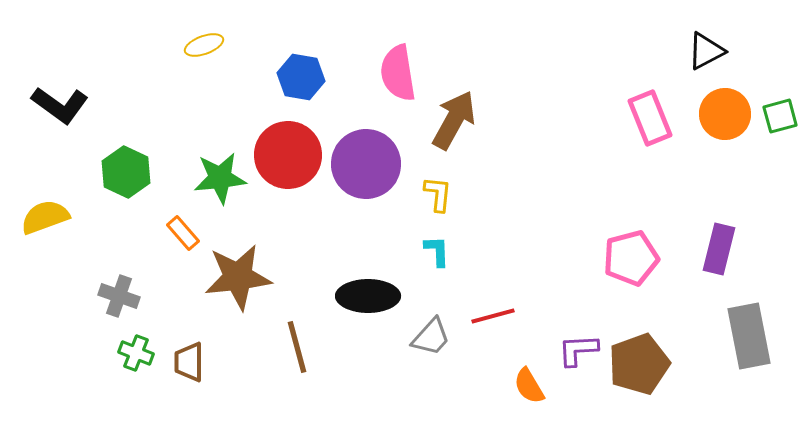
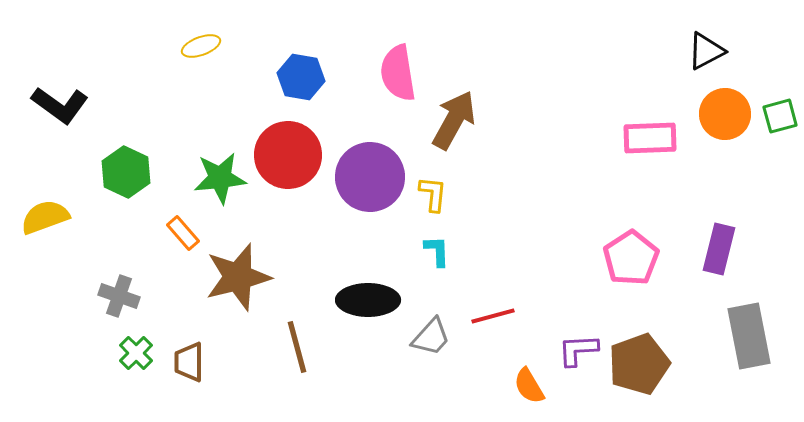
yellow ellipse: moved 3 px left, 1 px down
pink rectangle: moved 20 px down; rotated 70 degrees counterclockwise
purple circle: moved 4 px right, 13 px down
yellow L-shape: moved 5 px left
pink pentagon: rotated 18 degrees counterclockwise
brown star: rotated 8 degrees counterclockwise
black ellipse: moved 4 px down
green cross: rotated 24 degrees clockwise
